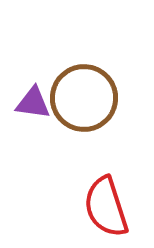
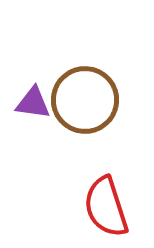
brown circle: moved 1 px right, 2 px down
